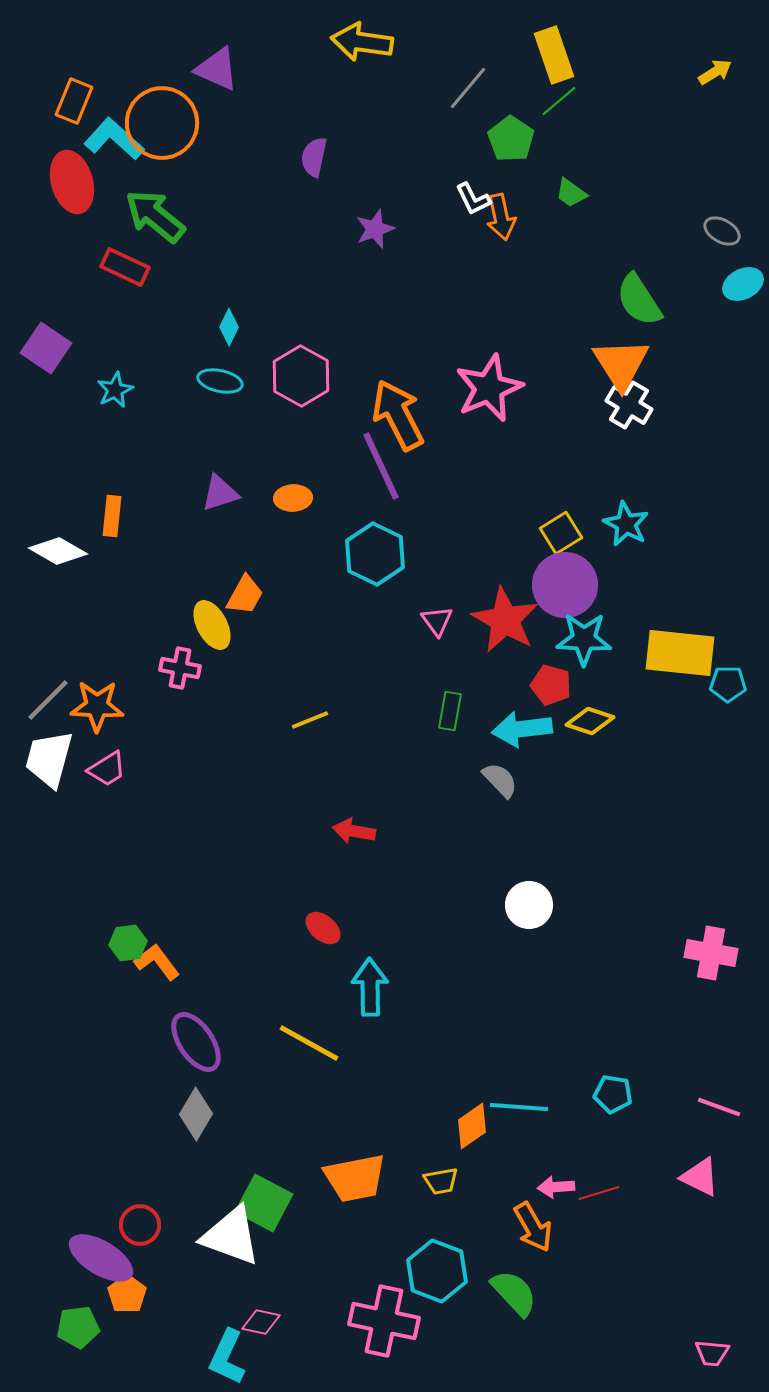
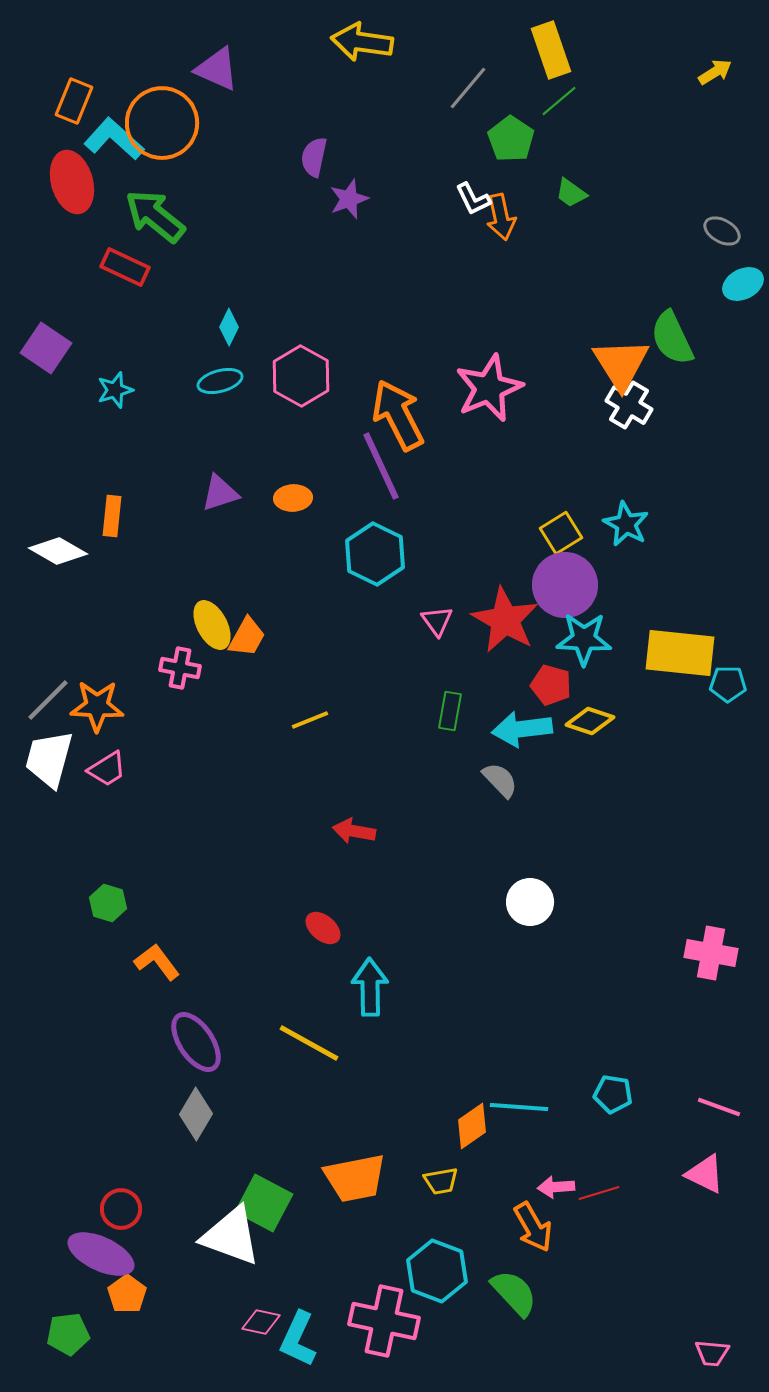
yellow rectangle at (554, 55): moved 3 px left, 5 px up
purple star at (375, 229): moved 26 px left, 30 px up
green semicircle at (639, 300): moved 33 px right, 38 px down; rotated 8 degrees clockwise
cyan ellipse at (220, 381): rotated 27 degrees counterclockwise
cyan star at (115, 390): rotated 9 degrees clockwise
orange trapezoid at (245, 595): moved 2 px right, 42 px down
white circle at (529, 905): moved 1 px right, 3 px up
green hexagon at (128, 943): moved 20 px left, 40 px up; rotated 24 degrees clockwise
pink triangle at (700, 1177): moved 5 px right, 3 px up
red circle at (140, 1225): moved 19 px left, 16 px up
purple ellipse at (101, 1258): moved 4 px up; rotated 6 degrees counterclockwise
green pentagon at (78, 1327): moved 10 px left, 7 px down
cyan L-shape at (227, 1357): moved 71 px right, 18 px up
